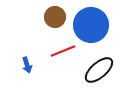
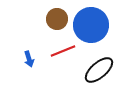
brown circle: moved 2 px right, 2 px down
blue arrow: moved 2 px right, 6 px up
